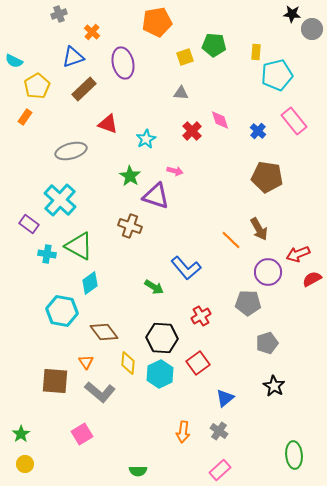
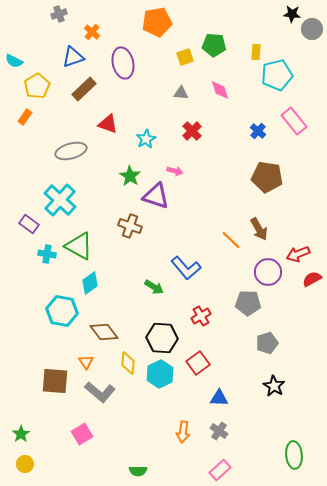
pink diamond at (220, 120): moved 30 px up
blue triangle at (225, 398): moved 6 px left; rotated 42 degrees clockwise
